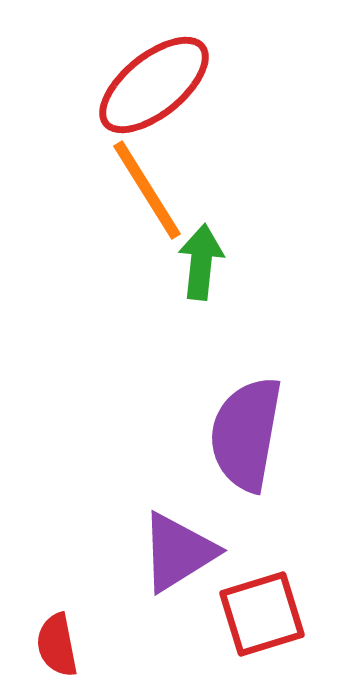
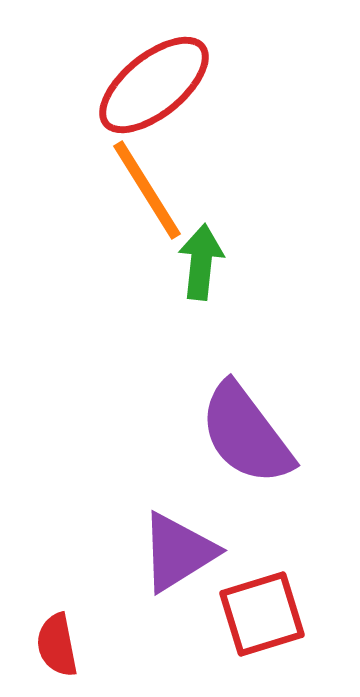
purple semicircle: rotated 47 degrees counterclockwise
